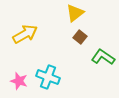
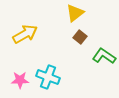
green L-shape: moved 1 px right, 1 px up
pink star: moved 1 px right, 1 px up; rotated 18 degrees counterclockwise
